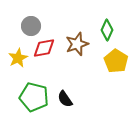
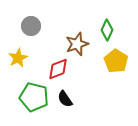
red diamond: moved 14 px right, 21 px down; rotated 10 degrees counterclockwise
